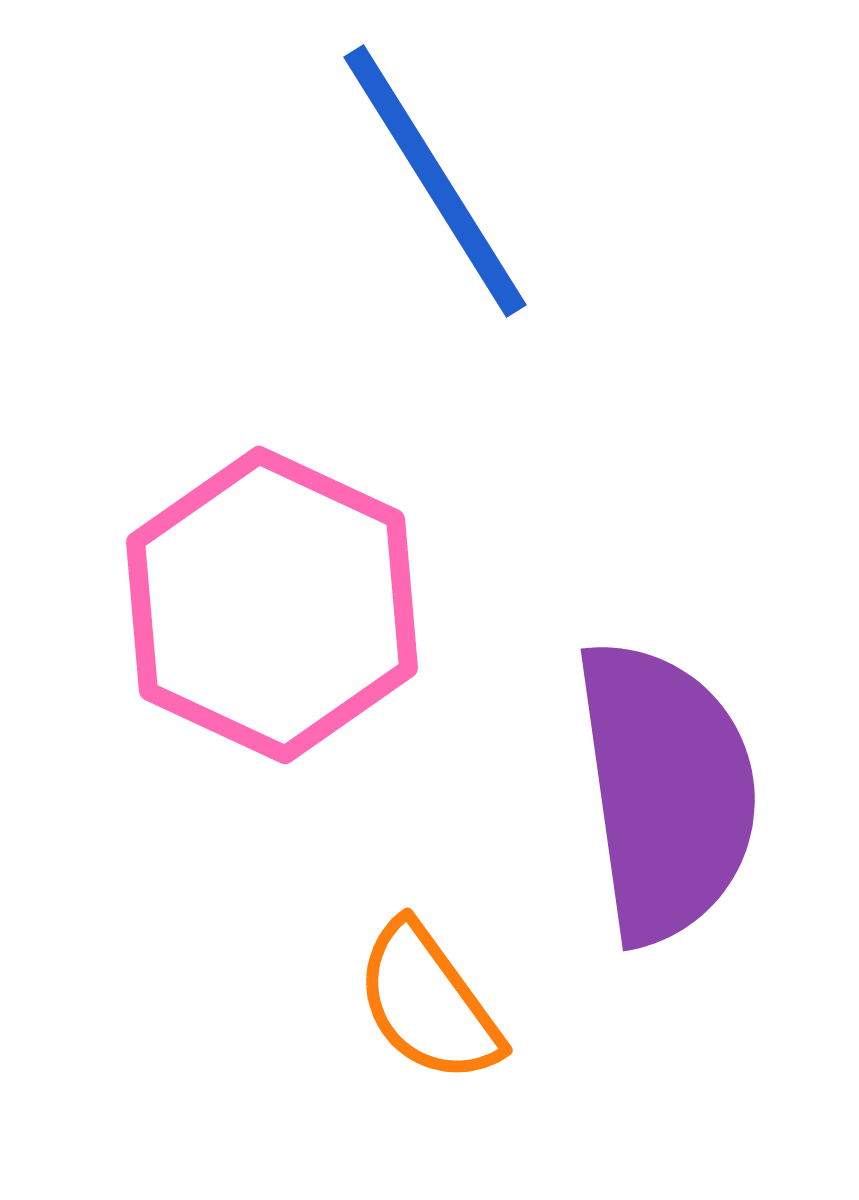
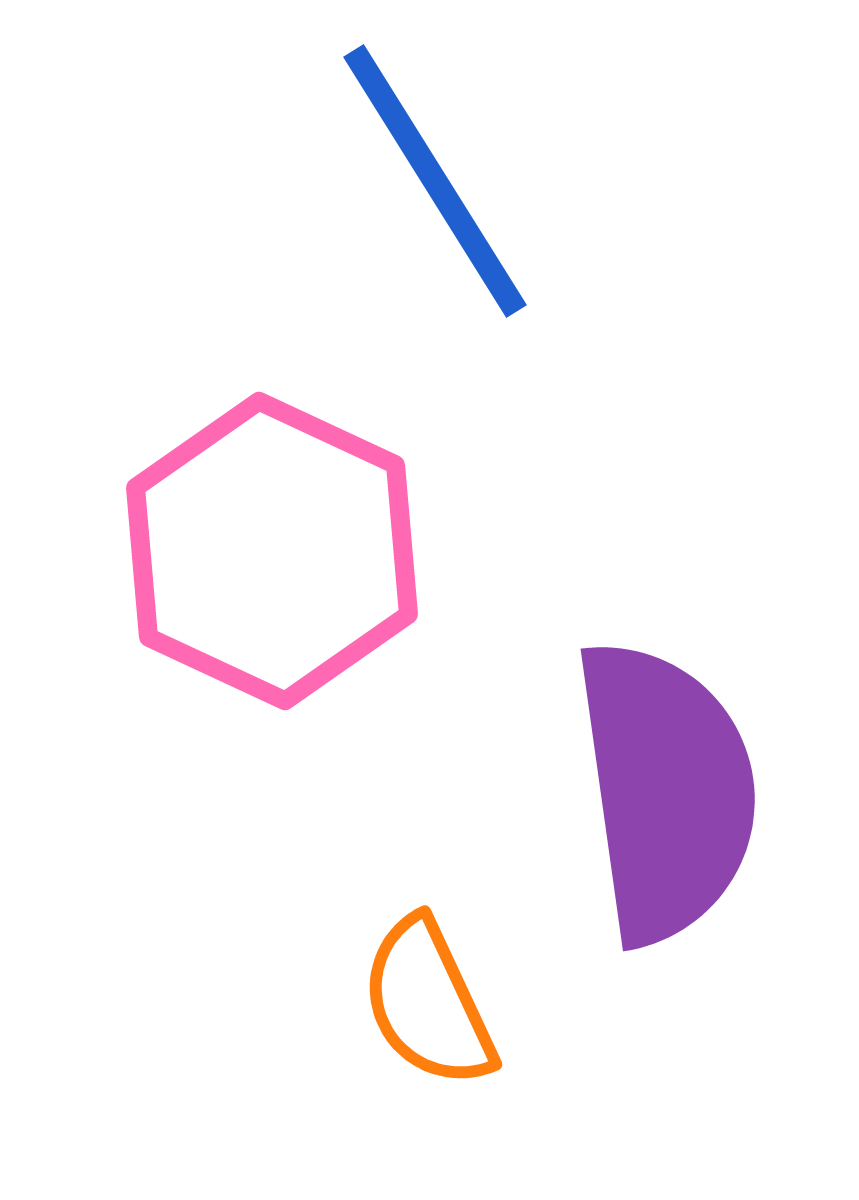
pink hexagon: moved 54 px up
orange semicircle: rotated 11 degrees clockwise
